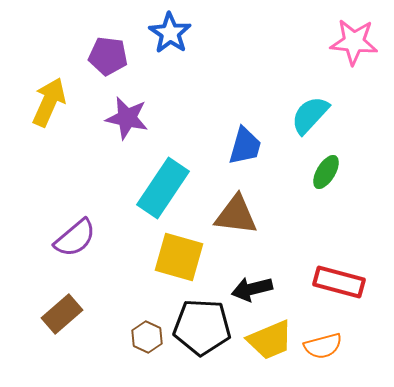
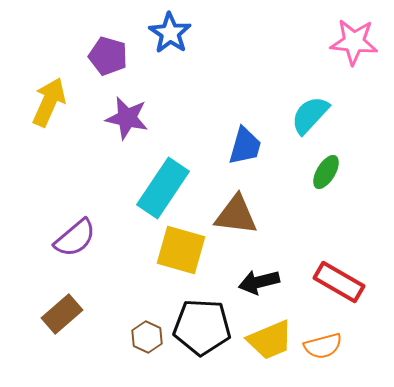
purple pentagon: rotated 9 degrees clockwise
yellow square: moved 2 px right, 7 px up
red rectangle: rotated 15 degrees clockwise
black arrow: moved 7 px right, 7 px up
